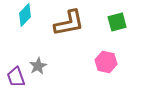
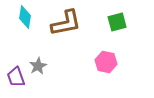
cyan diamond: moved 2 px down; rotated 35 degrees counterclockwise
brown L-shape: moved 3 px left
